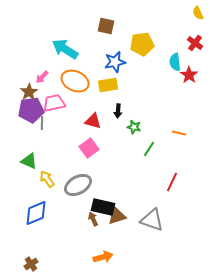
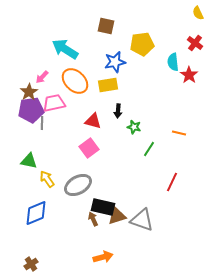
cyan semicircle: moved 2 px left
orange ellipse: rotated 20 degrees clockwise
green triangle: rotated 12 degrees counterclockwise
gray triangle: moved 10 px left
